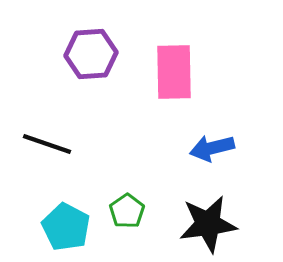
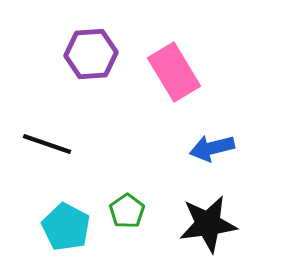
pink rectangle: rotated 30 degrees counterclockwise
